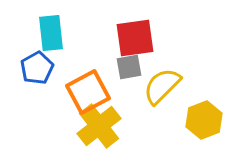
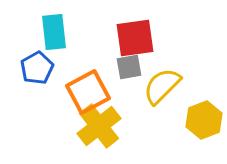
cyan rectangle: moved 3 px right, 1 px up
